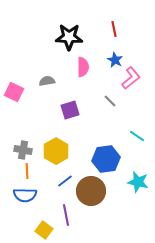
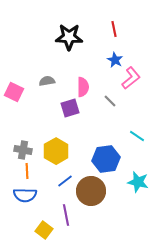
pink semicircle: moved 20 px down
purple square: moved 2 px up
